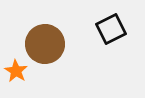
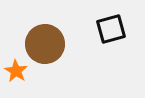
black square: rotated 12 degrees clockwise
